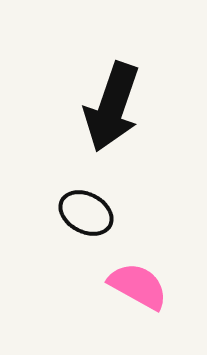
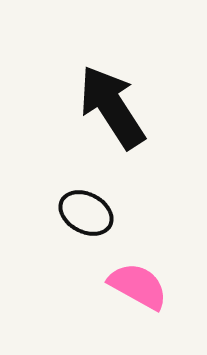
black arrow: rotated 128 degrees clockwise
